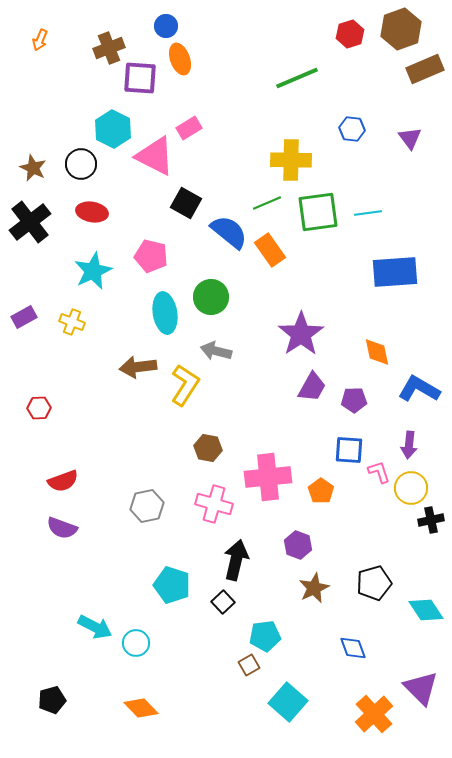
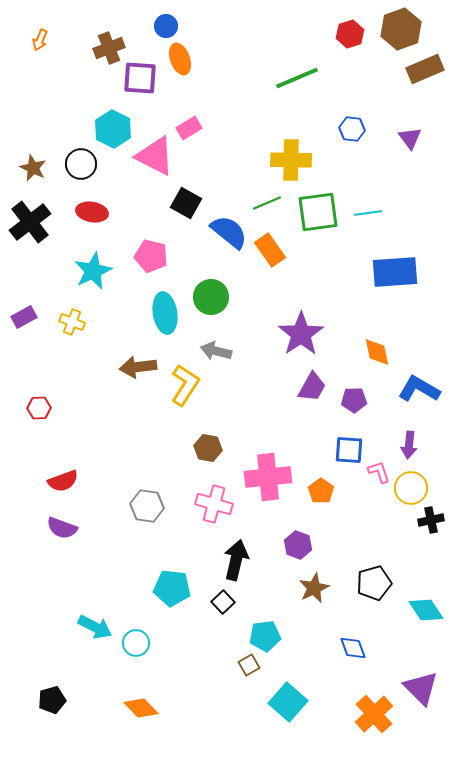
gray hexagon at (147, 506): rotated 20 degrees clockwise
cyan pentagon at (172, 585): moved 3 px down; rotated 12 degrees counterclockwise
